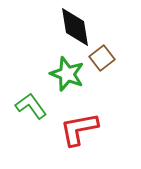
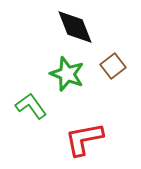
black diamond: rotated 12 degrees counterclockwise
brown square: moved 11 px right, 8 px down
red L-shape: moved 5 px right, 10 px down
